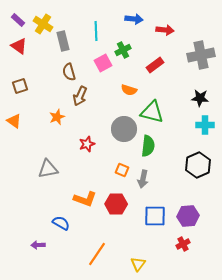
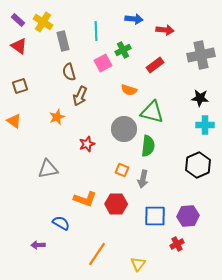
yellow cross: moved 2 px up
red cross: moved 6 px left
